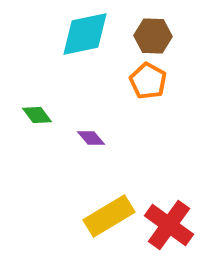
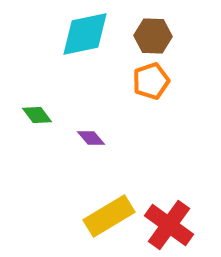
orange pentagon: moved 3 px right; rotated 24 degrees clockwise
